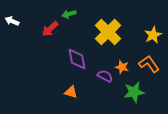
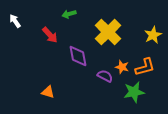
white arrow: moved 3 px right; rotated 32 degrees clockwise
red arrow: moved 6 px down; rotated 90 degrees counterclockwise
purple diamond: moved 1 px right, 3 px up
orange L-shape: moved 4 px left, 3 px down; rotated 110 degrees clockwise
orange triangle: moved 23 px left
